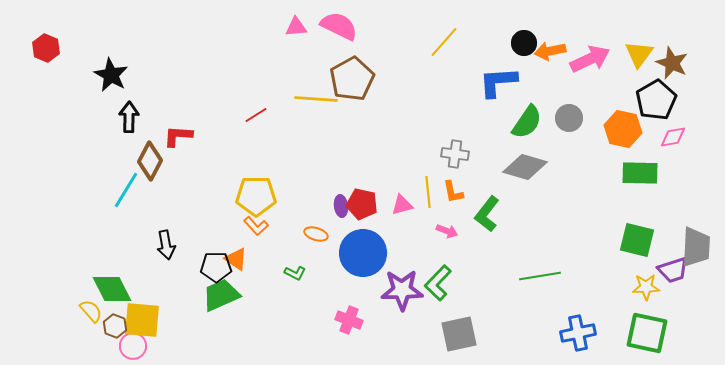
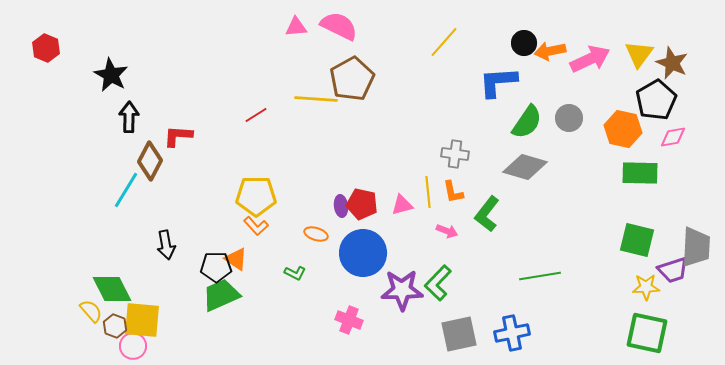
blue cross at (578, 333): moved 66 px left
